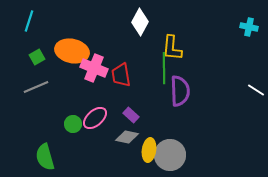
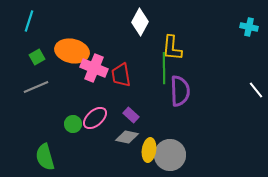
white line: rotated 18 degrees clockwise
